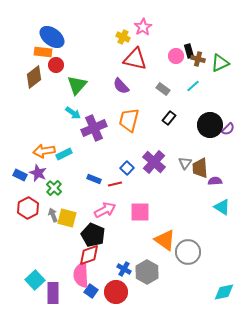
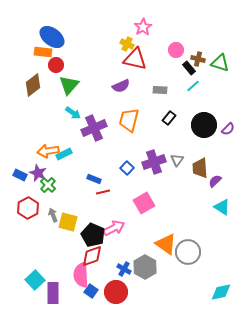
yellow cross at (123, 37): moved 4 px right, 7 px down
black rectangle at (189, 51): moved 17 px down; rotated 24 degrees counterclockwise
pink circle at (176, 56): moved 6 px up
green triangle at (220, 63): rotated 42 degrees clockwise
brown diamond at (34, 77): moved 1 px left, 8 px down
green triangle at (77, 85): moved 8 px left
purple semicircle at (121, 86): rotated 72 degrees counterclockwise
gray rectangle at (163, 89): moved 3 px left, 1 px down; rotated 32 degrees counterclockwise
black circle at (210, 125): moved 6 px left
orange arrow at (44, 151): moved 4 px right
purple cross at (154, 162): rotated 30 degrees clockwise
gray triangle at (185, 163): moved 8 px left, 3 px up
purple semicircle at (215, 181): rotated 40 degrees counterclockwise
red line at (115, 184): moved 12 px left, 8 px down
green cross at (54, 188): moved 6 px left, 3 px up
pink arrow at (105, 210): moved 9 px right, 18 px down
pink square at (140, 212): moved 4 px right, 9 px up; rotated 30 degrees counterclockwise
yellow square at (67, 218): moved 1 px right, 4 px down
orange triangle at (165, 240): moved 1 px right, 4 px down
red diamond at (89, 255): moved 3 px right, 1 px down
gray hexagon at (147, 272): moved 2 px left, 5 px up
cyan diamond at (224, 292): moved 3 px left
